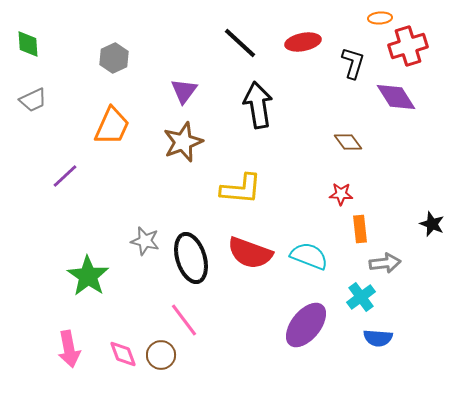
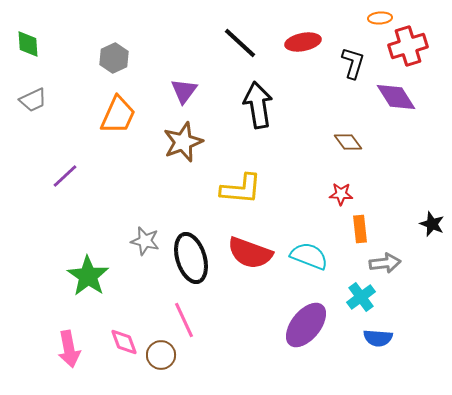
orange trapezoid: moved 6 px right, 11 px up
pink line: rotated 12 degrees clockwise
pink diamond: moved 1 px right, 12 px up
